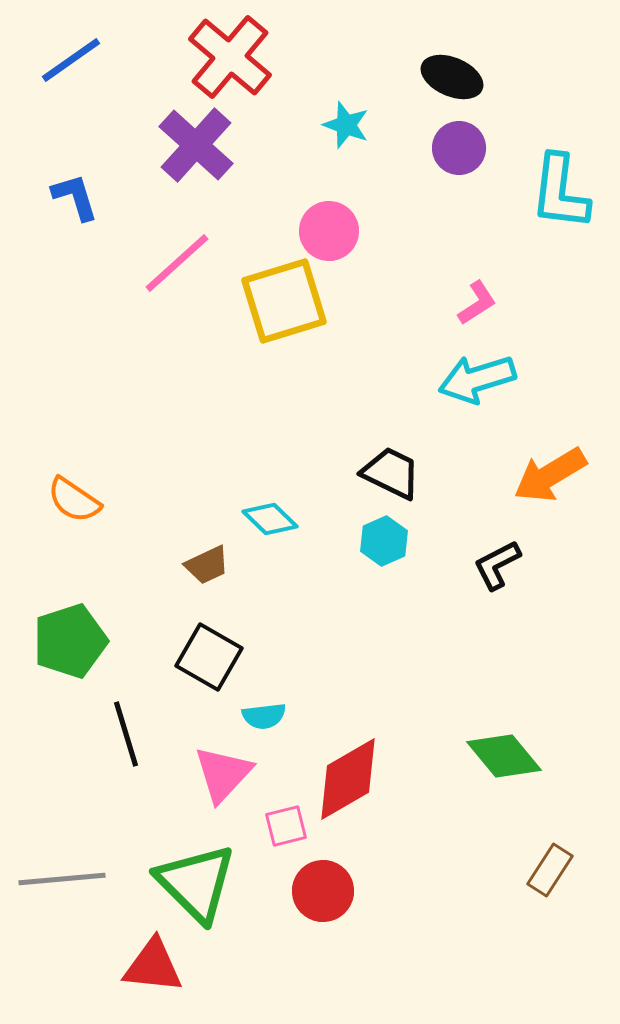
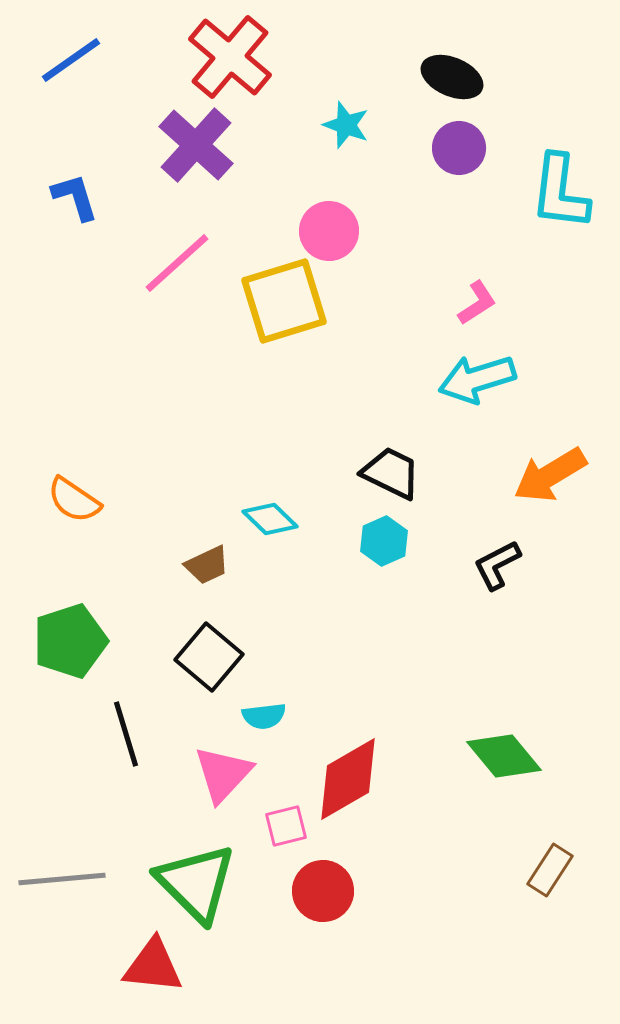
black square: rotated 10 degrees clockwise
